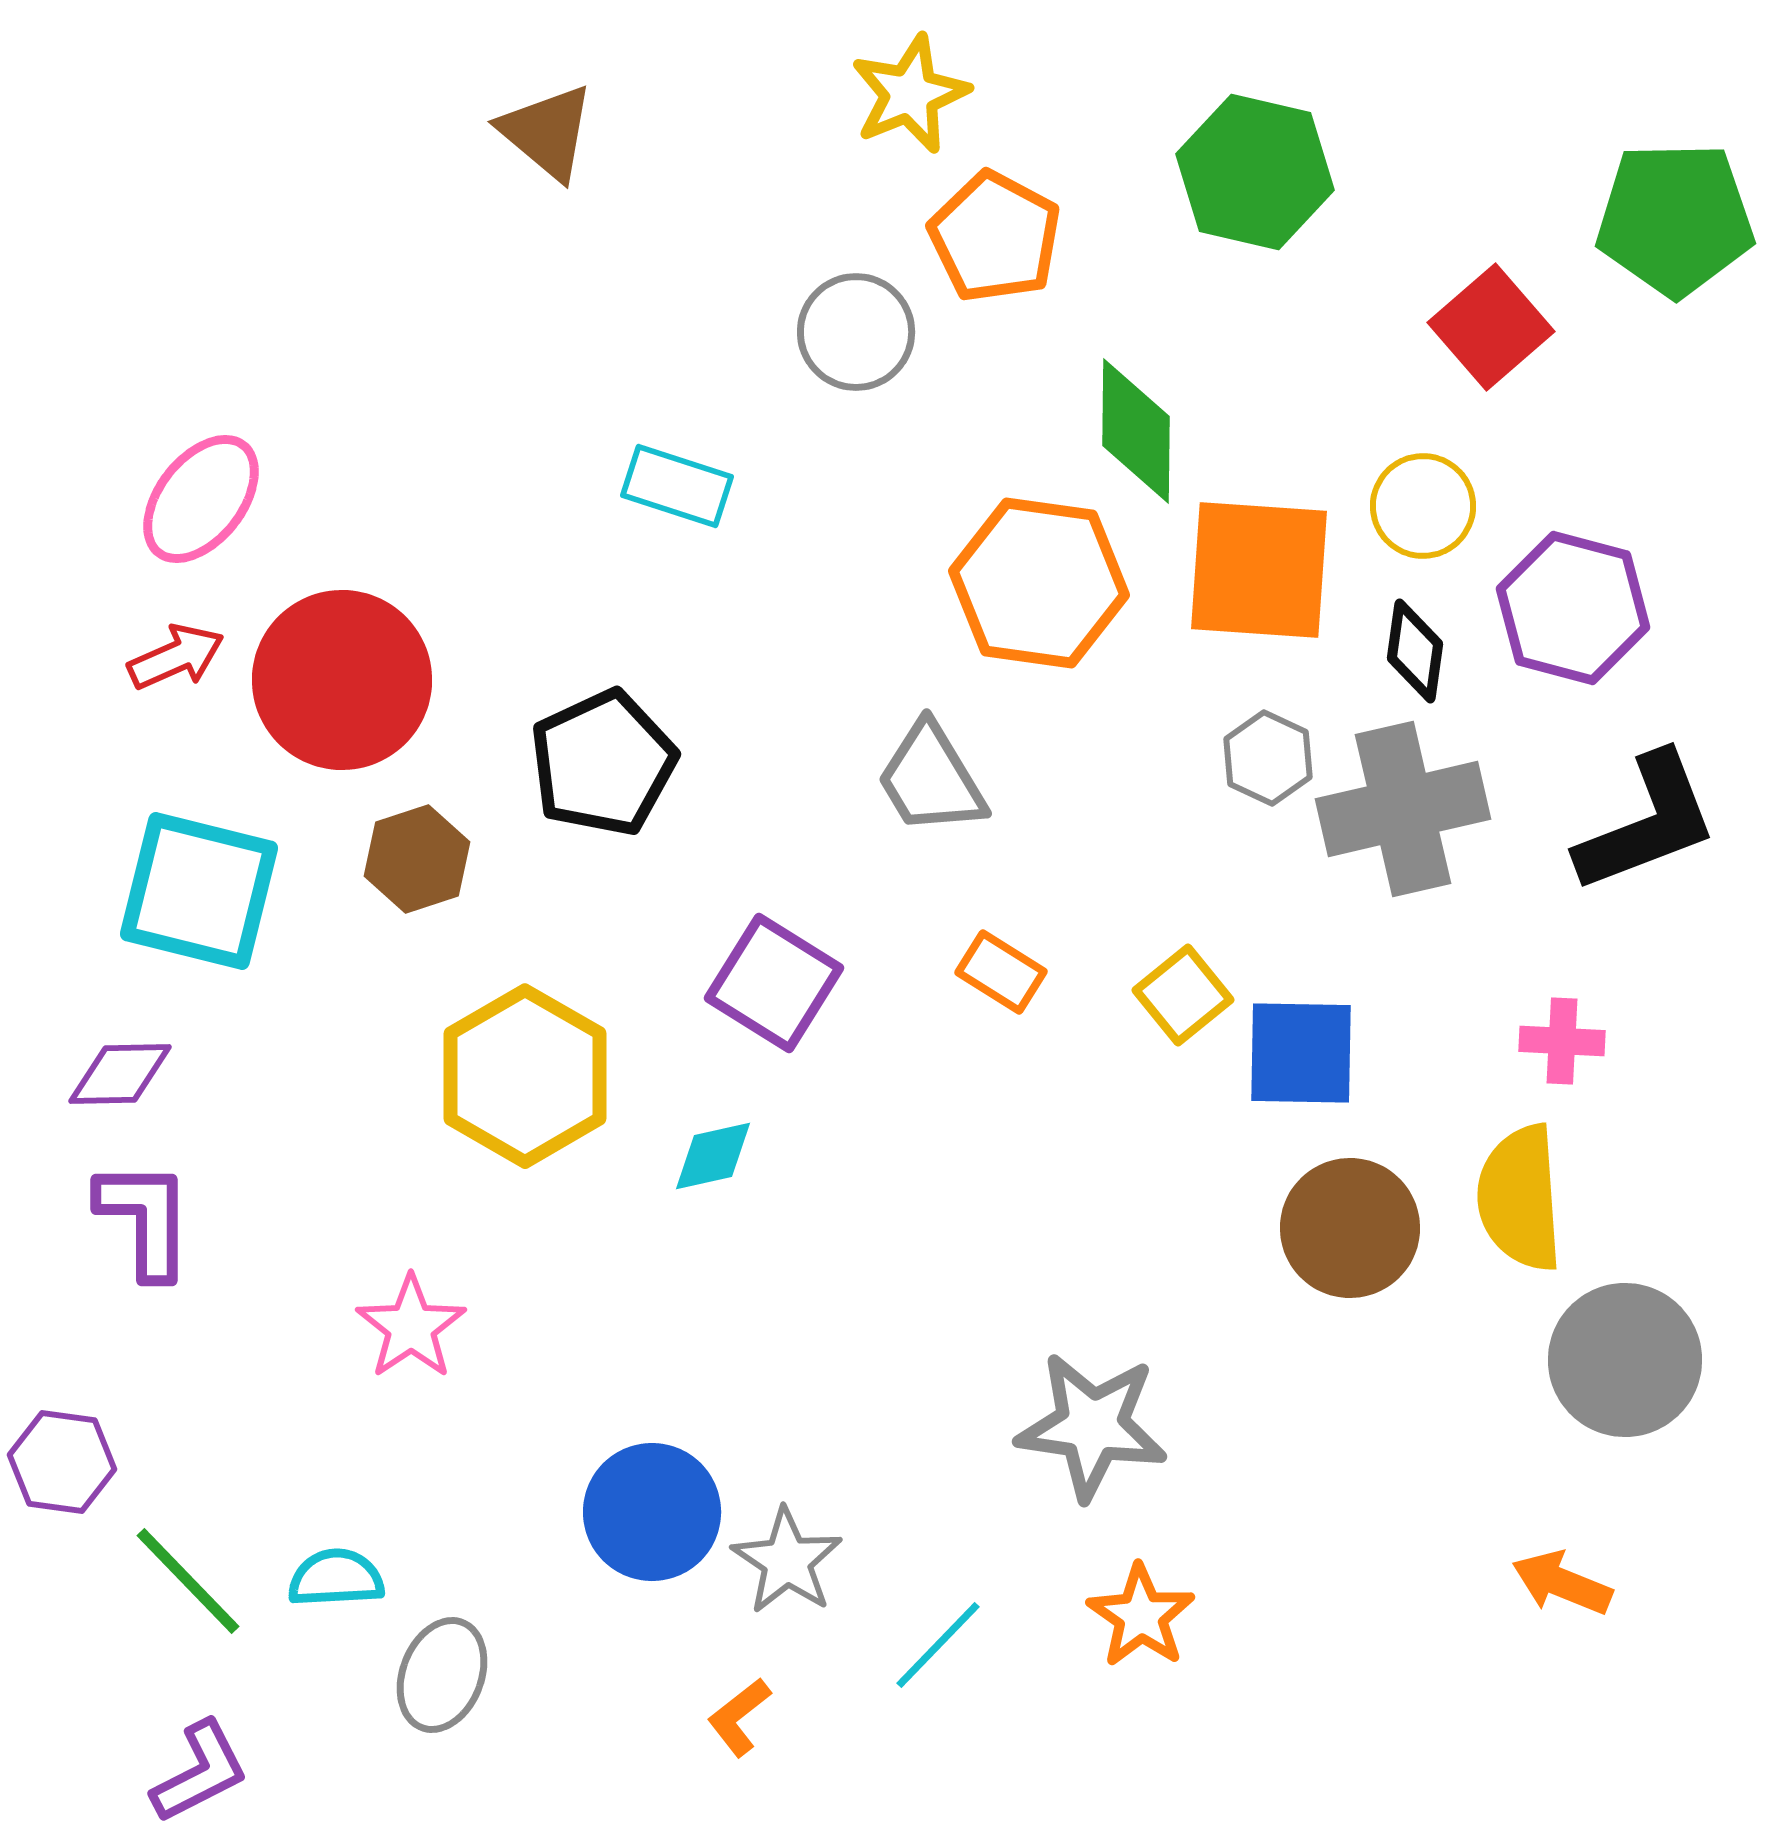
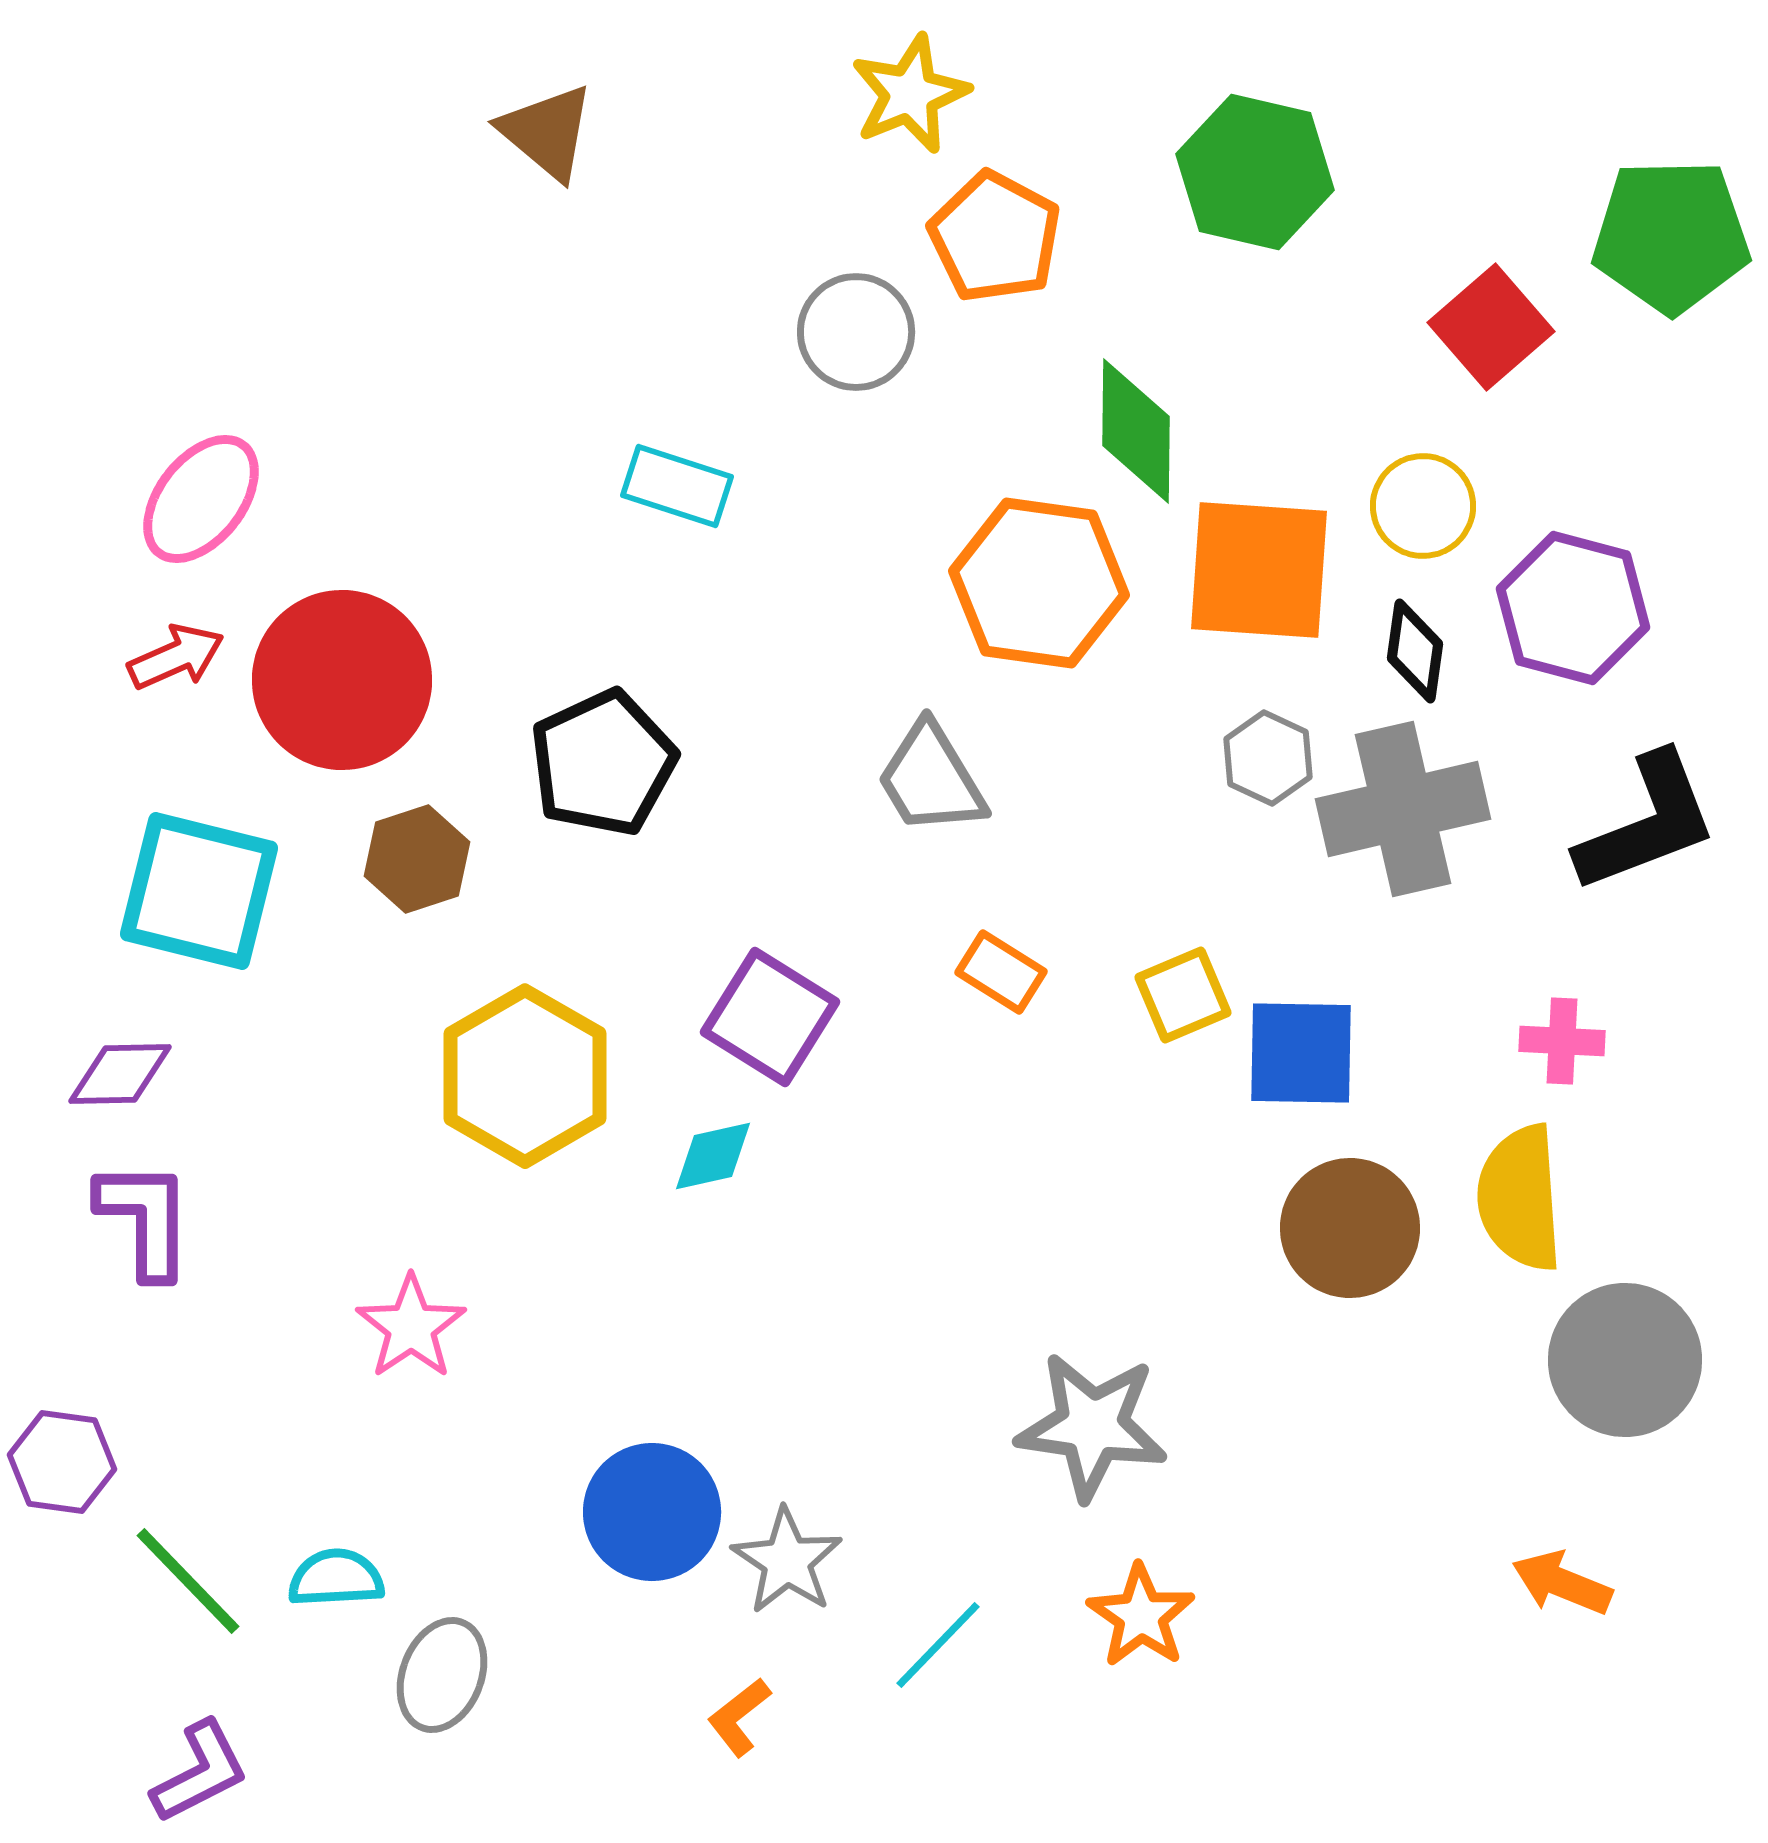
green pentagon at (1675, 219): moved 4 px left, 17 px down
purple square at (774, 983): moved 4 px left, 34 px down
yellow square at (1183, 995): rotated 16 degrees clockwise
